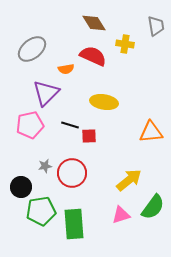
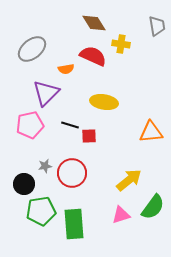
gray trapezoid: moved 1 px right
yellow cross: moved 4 px left
black circle: moved 3 px right, 3 px up
